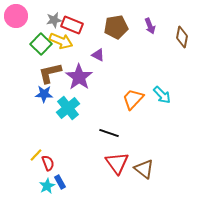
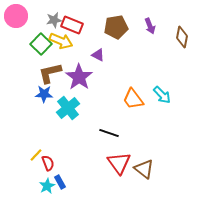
orange trapezoid: rotated 80 degrees counterclockwise
red triangle: moved 2 px right
